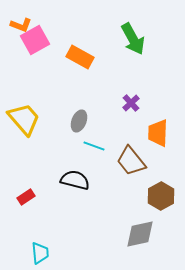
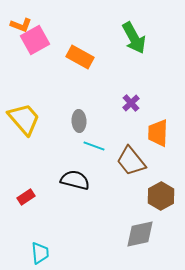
green arrow: moved 1 px right, 1 px up
gray ellipse: rotated 25 degrees counterclockwise
